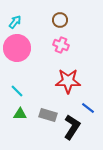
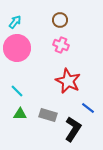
red star: rotated 25 degrees clockwise
black L-shape: moved 1 px right, 2 px down
